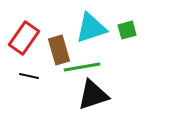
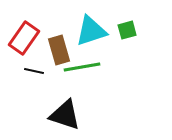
cyan triangle: moved 3 px down
black line: moved 5 px right, 5 px up
black triangle: moved 28 px left, 20 px down; rotated 36 degrees clockwise
